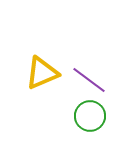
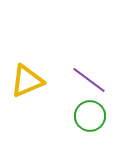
yellow triangle: moved 15 px left, 8 px down
